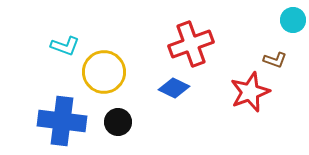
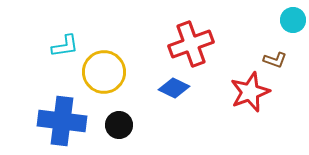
cyan L-shape: rotated 28 degrees counterclockwise
black circle: moved 1 px right, 3 px down
